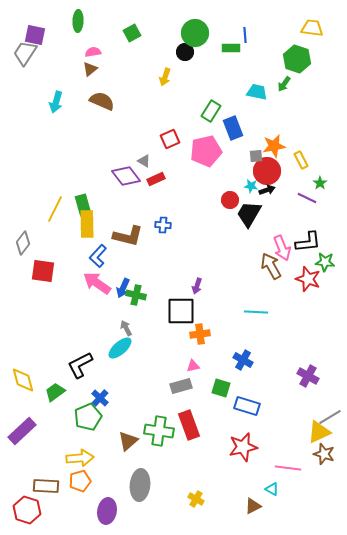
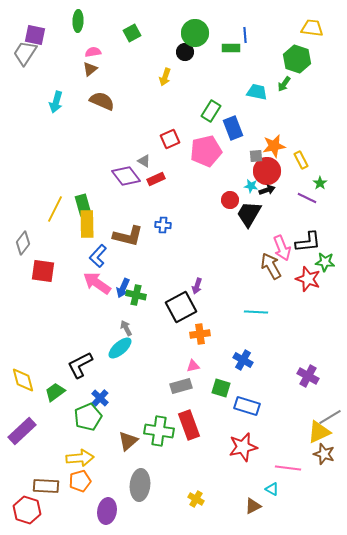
black square at (181, 311): moved 4 px up; rotated 28 degrees counterclockwise
